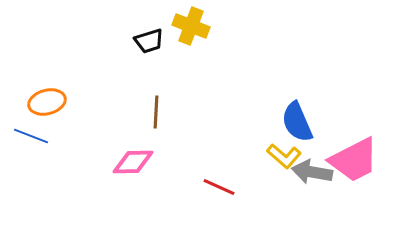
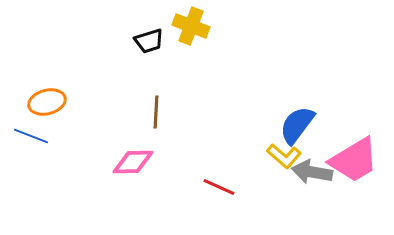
blue semicircle: moved 3 px down; rotated 60 degrees clockwise
pink trapezoid: rotated 4 degrees counterclockwise
